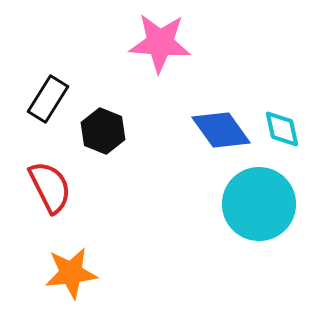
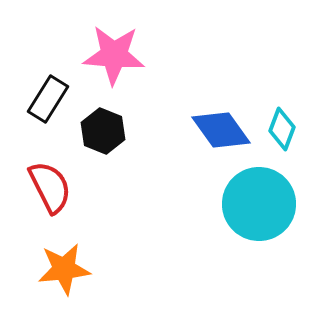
pink star: moved 46 px left, 12 px down
cyan diamond: rotated 33 degrees clockwise
orange star: moved 7 px left, 4 px up
